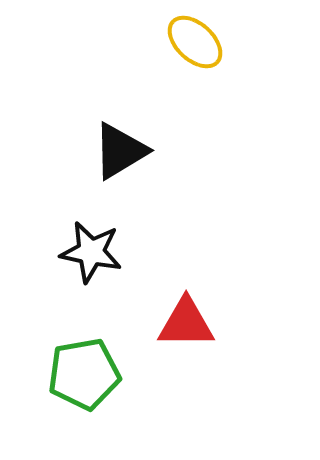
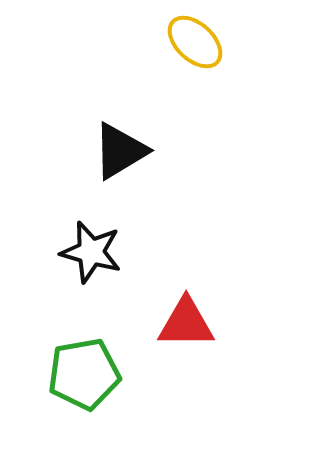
black star: rotated 4 degrees clockwise
